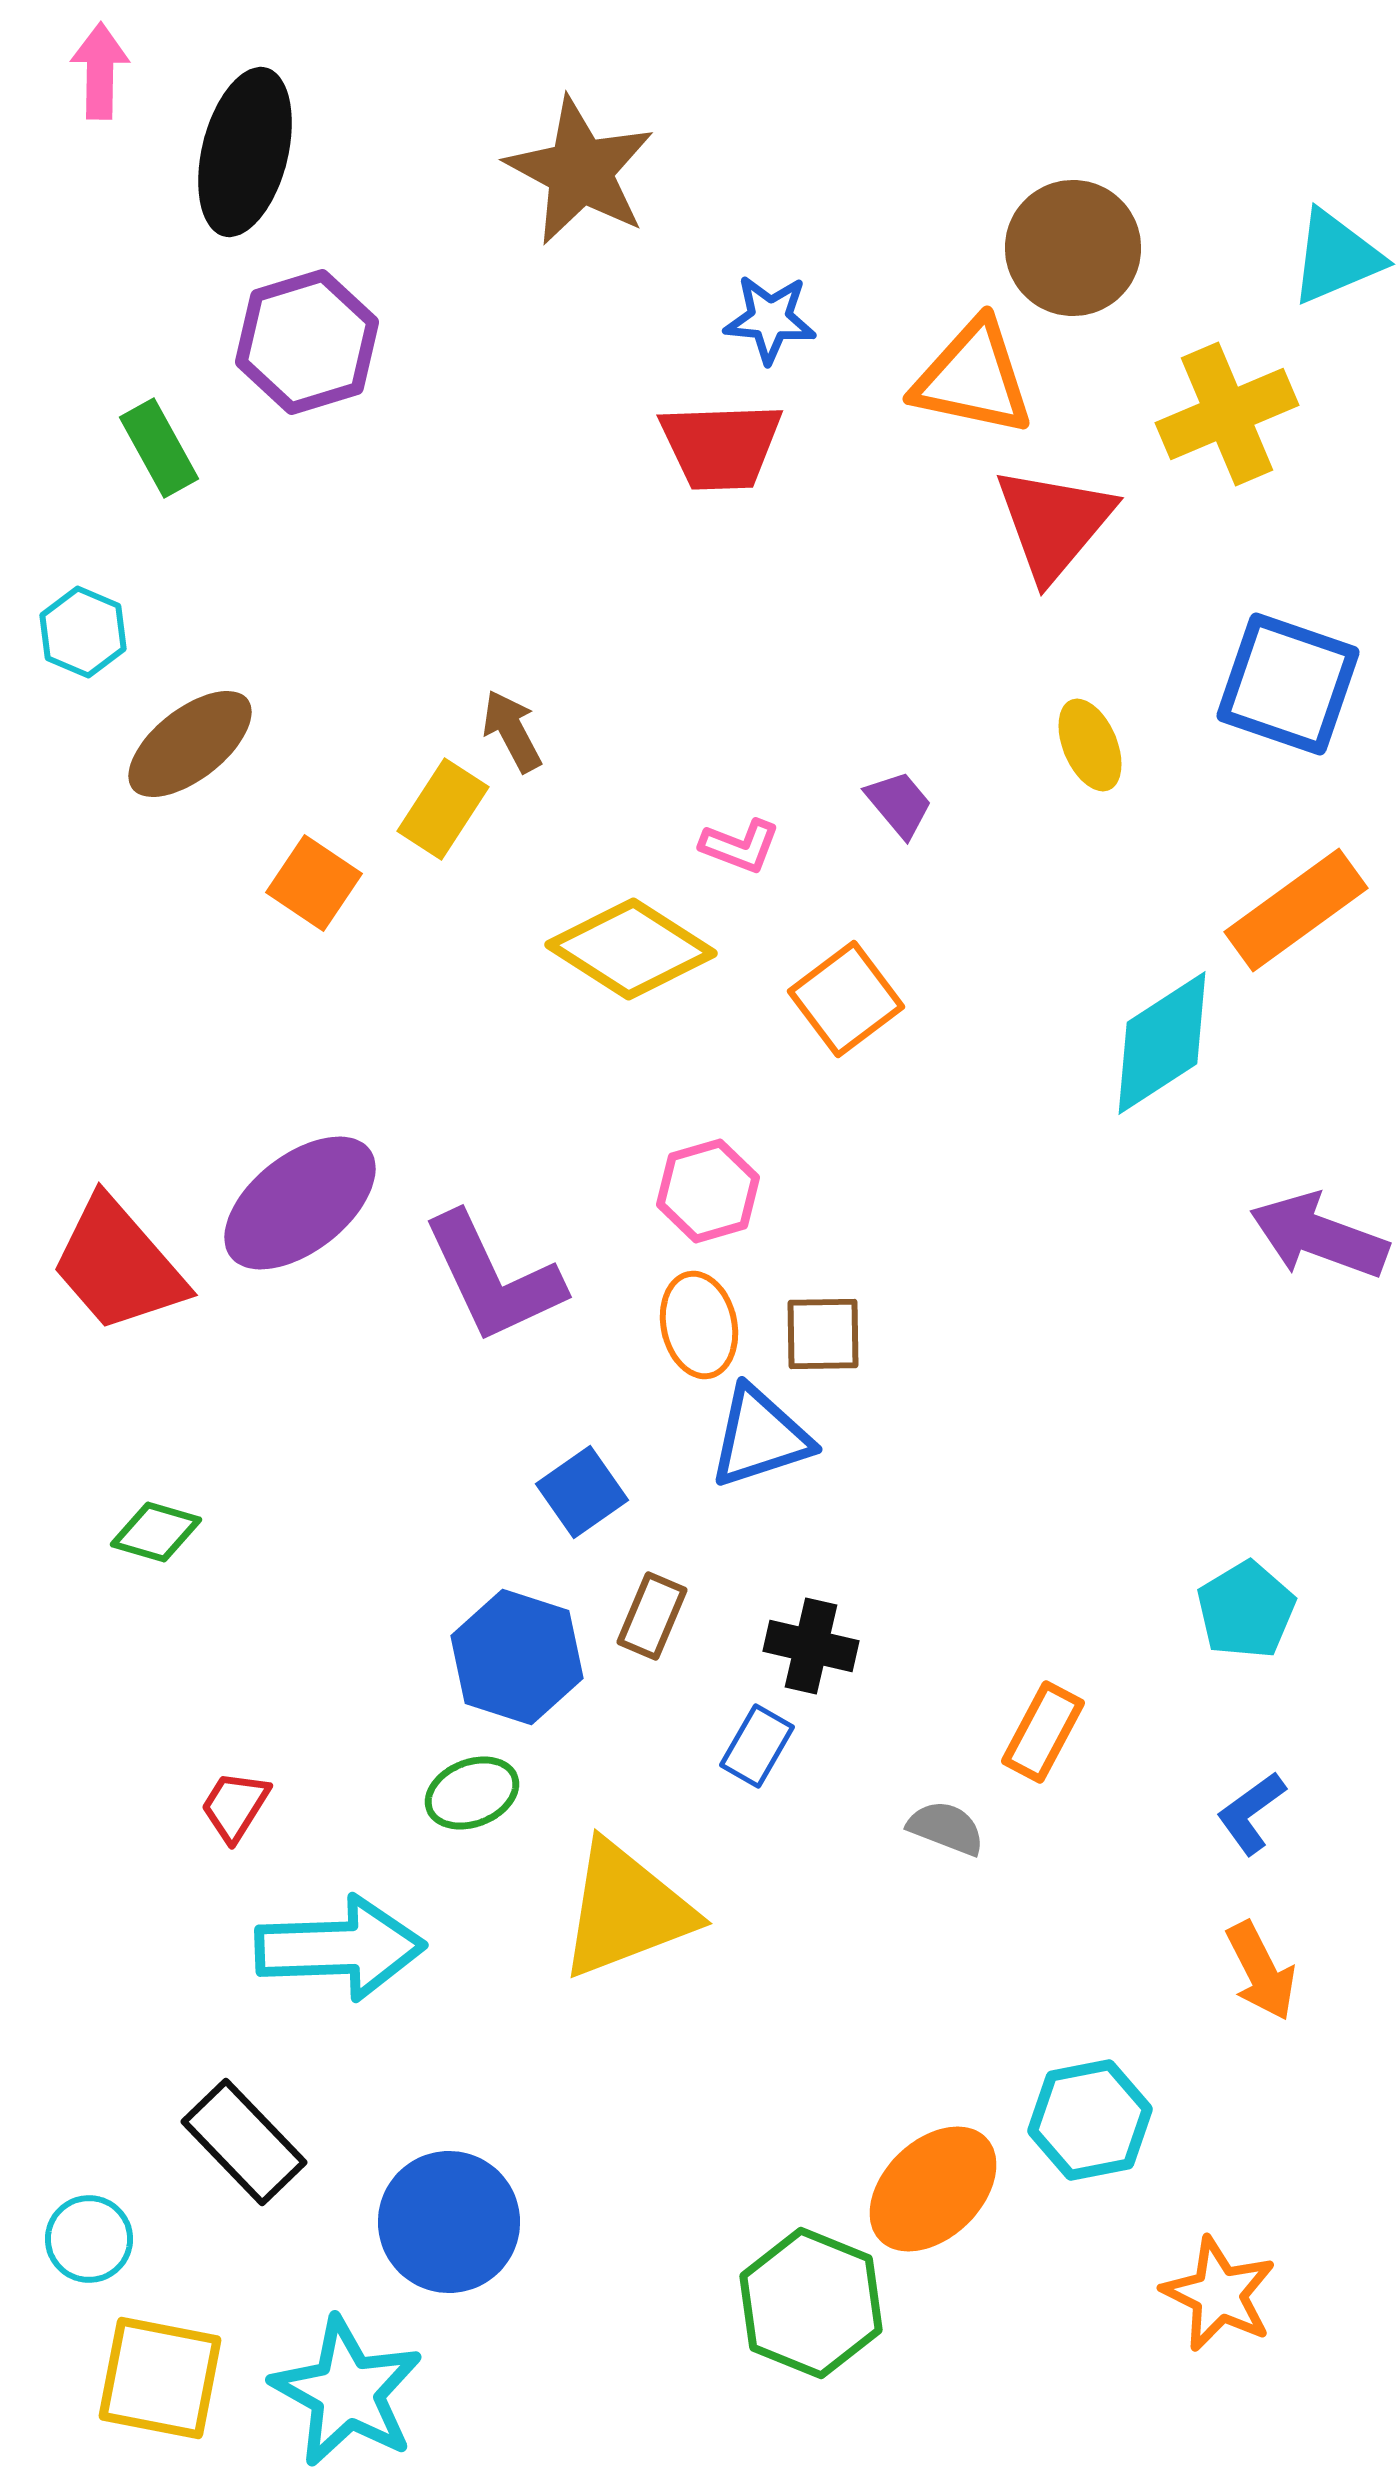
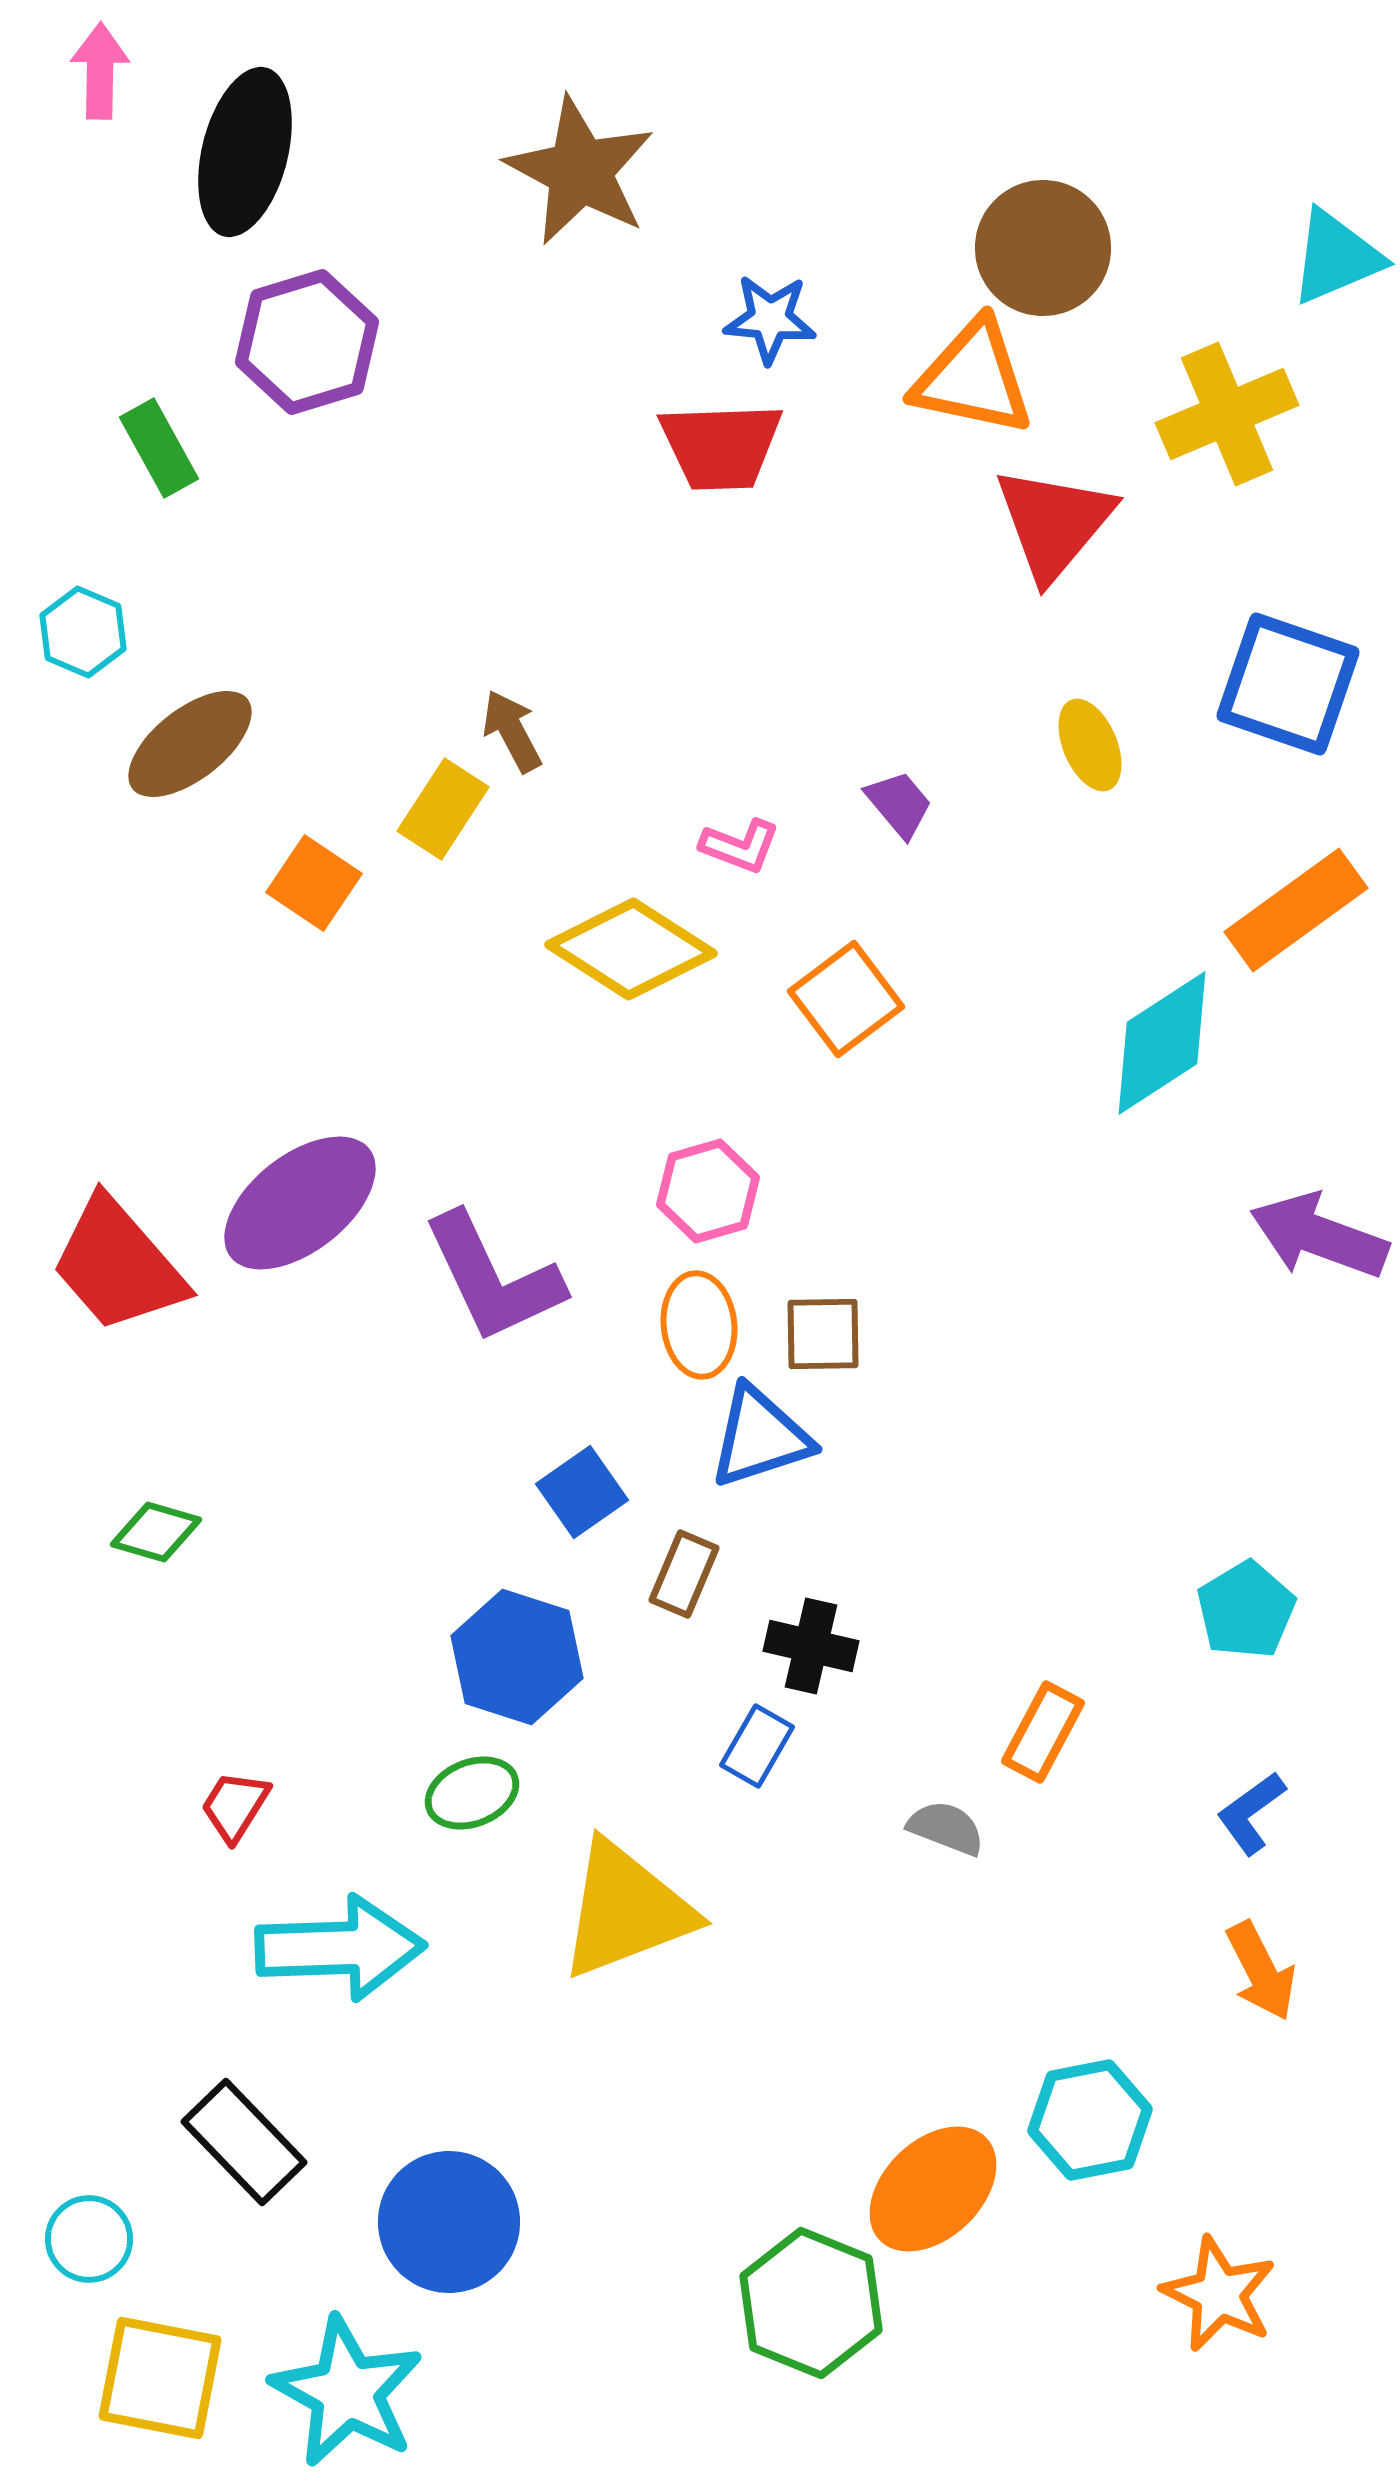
brown circle at (1073, 248): moved 30 px left
orange ellipse at (699, 1325): rotated 6 degrees clockwise
brown rectangle at (652, 1616): moved 32 px right, 42 px up
